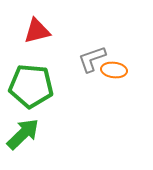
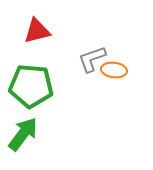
green arrow: rotated 9 degrees counterclockwise
